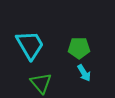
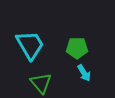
green pentagon: moved 2 px left
